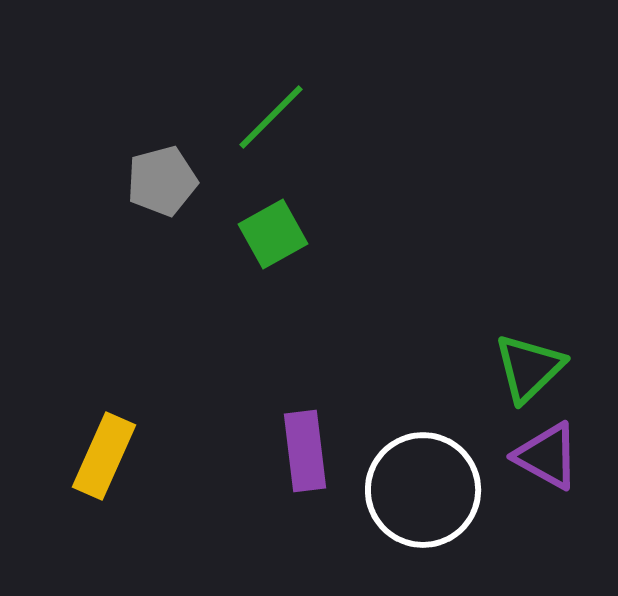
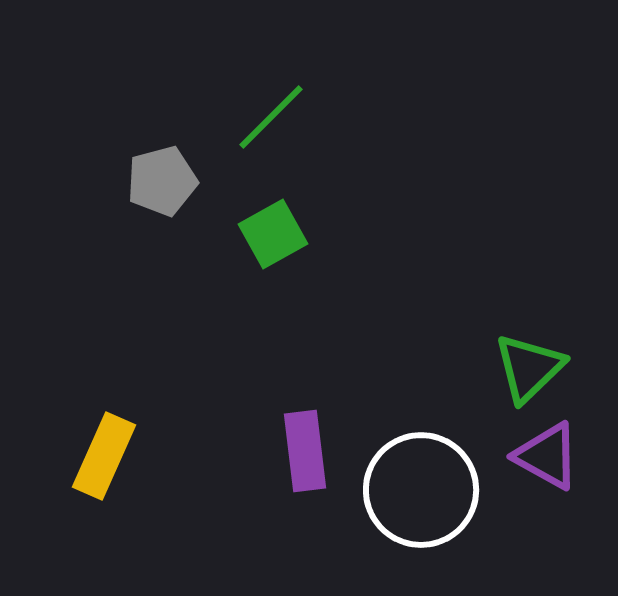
white circle: moved 2 px left
